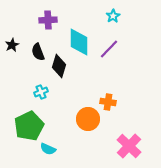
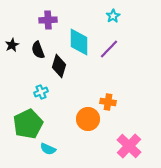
black semicircle: moved 2 px up
green pentagon: moved 1 px left, 2 px up
